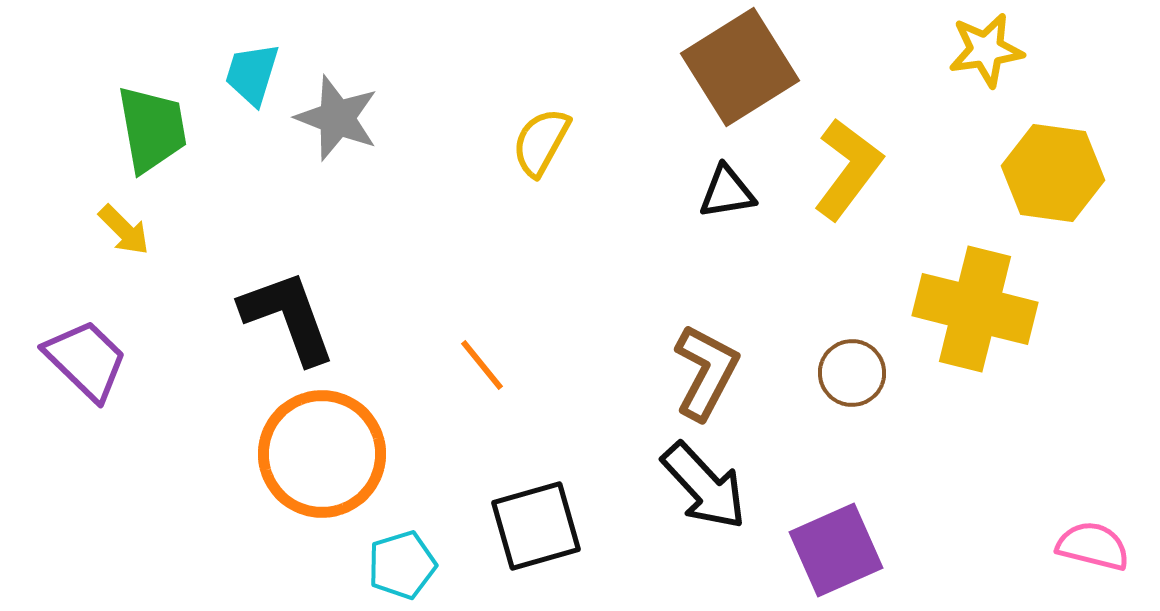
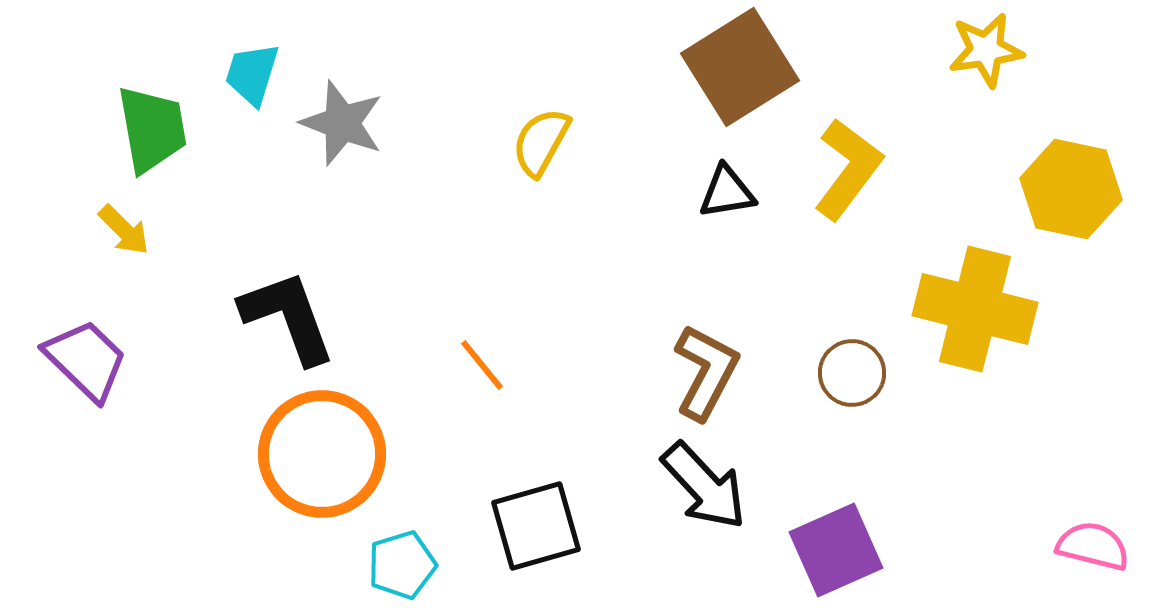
gray star: moved 5 px right, 5 px down
yellow hexagon: moved 18 px right, 16 px down; rotated 4 degrees clockwise
